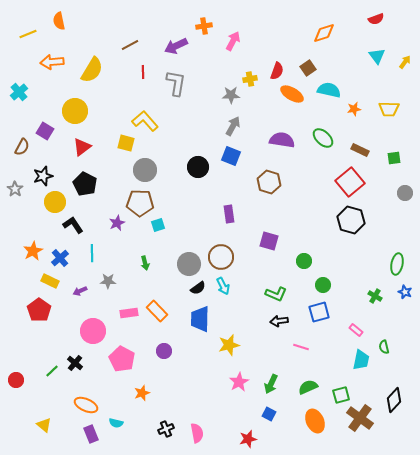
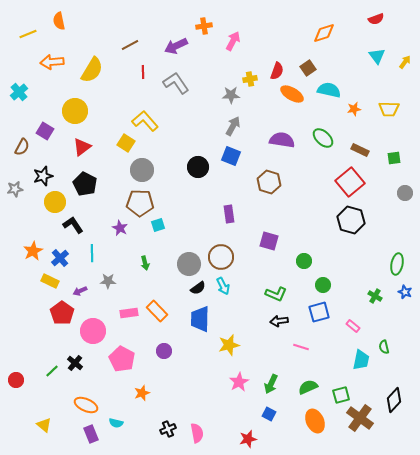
gray L-shape at (176, 83): rotated 44 degrees counterclockwise
yellow square at (126, 143): rotated 18 degrees clockwise
gray circle at (145, 170): moved 3 px left
gray star at (15, 189): rotated 28 degrees clockwise
purple star at (117, 223): moved 3 px right, 5 px down; rotated 21 degrees counterclockwise
red pentagon at (39, 310): moved 23 px right, 3 px down
pink rectangle at (356, 330): moved 3 px left, 4 px up
black cross at (166, 429): moved 2 px right
